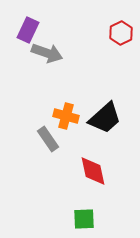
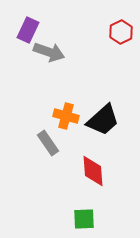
red hexagon: moved 1 px up
gray arrow: moved 2 px right, 1 px up
black trapezoid: moved 2 px left, 2 px down
gray rectangle: moved 4 px down
red diamond: rotated 8 degrees clockwise
